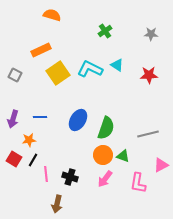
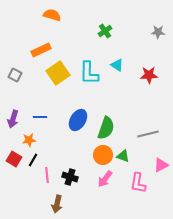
gray star: moved 7 px right, 2 px up
cyan L-shape: moved 1 px left, 4 px down; rotated 115 degrees counterclockwise
pink line: moved 1 px right, 1 px down
